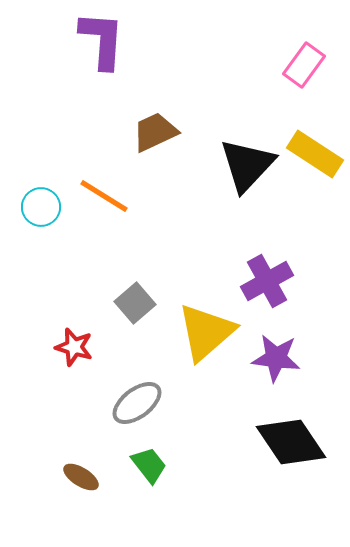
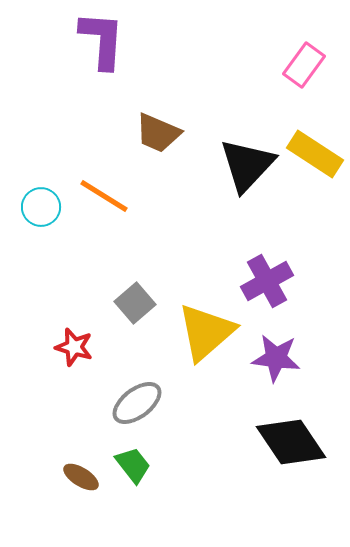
brown trapezoid: moved 3 px right, 1 px down; rotated 132 degrees counterclockwise
green trapezoid: moved 16 px left
